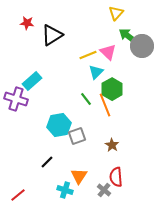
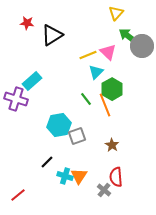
cyan cross: moved 14 px up
